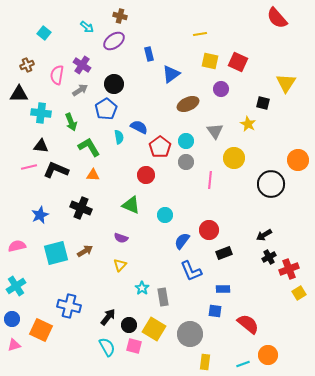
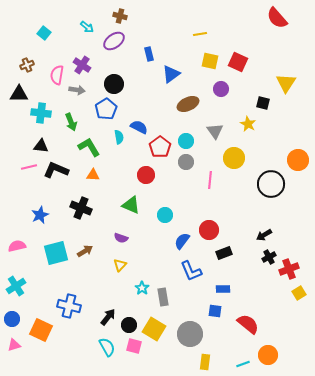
gray arrow at (80, 90): moved 3 px left; rotated 42 degrees clockwise
